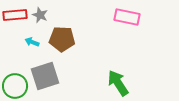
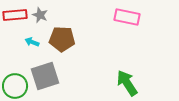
green arrow: moved 9 px right
